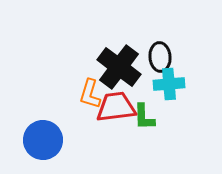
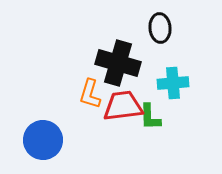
black ellipse: moved 29 px up
black cross: moved 1 px left, 4 px up; rotated 21 degrees counterclockwise
cyan cross: moved 4 px right, 1 px up
red trapezoid: moved 7 px right, 1 px up
green L-shape: moved 6 px right
